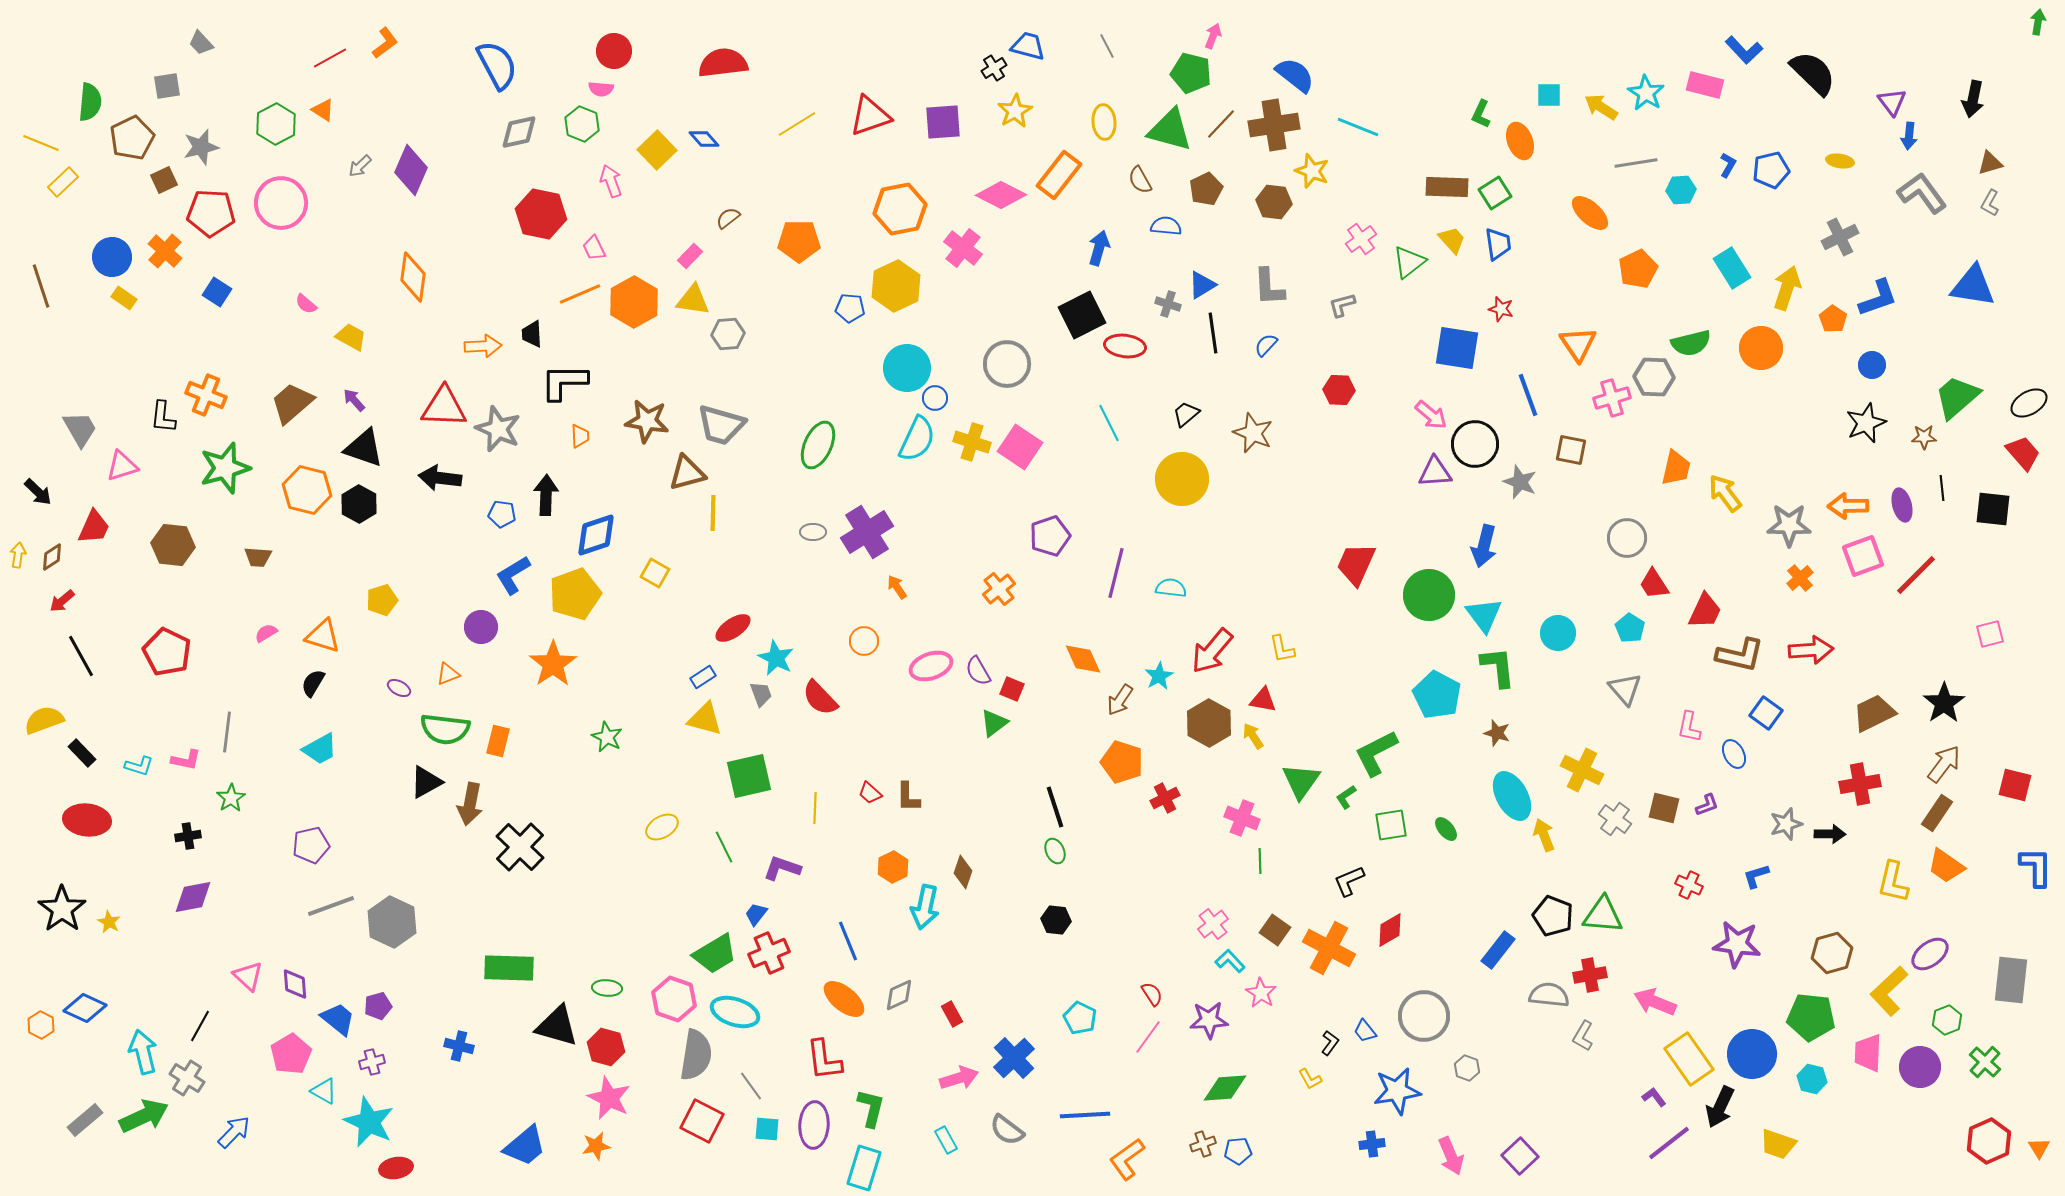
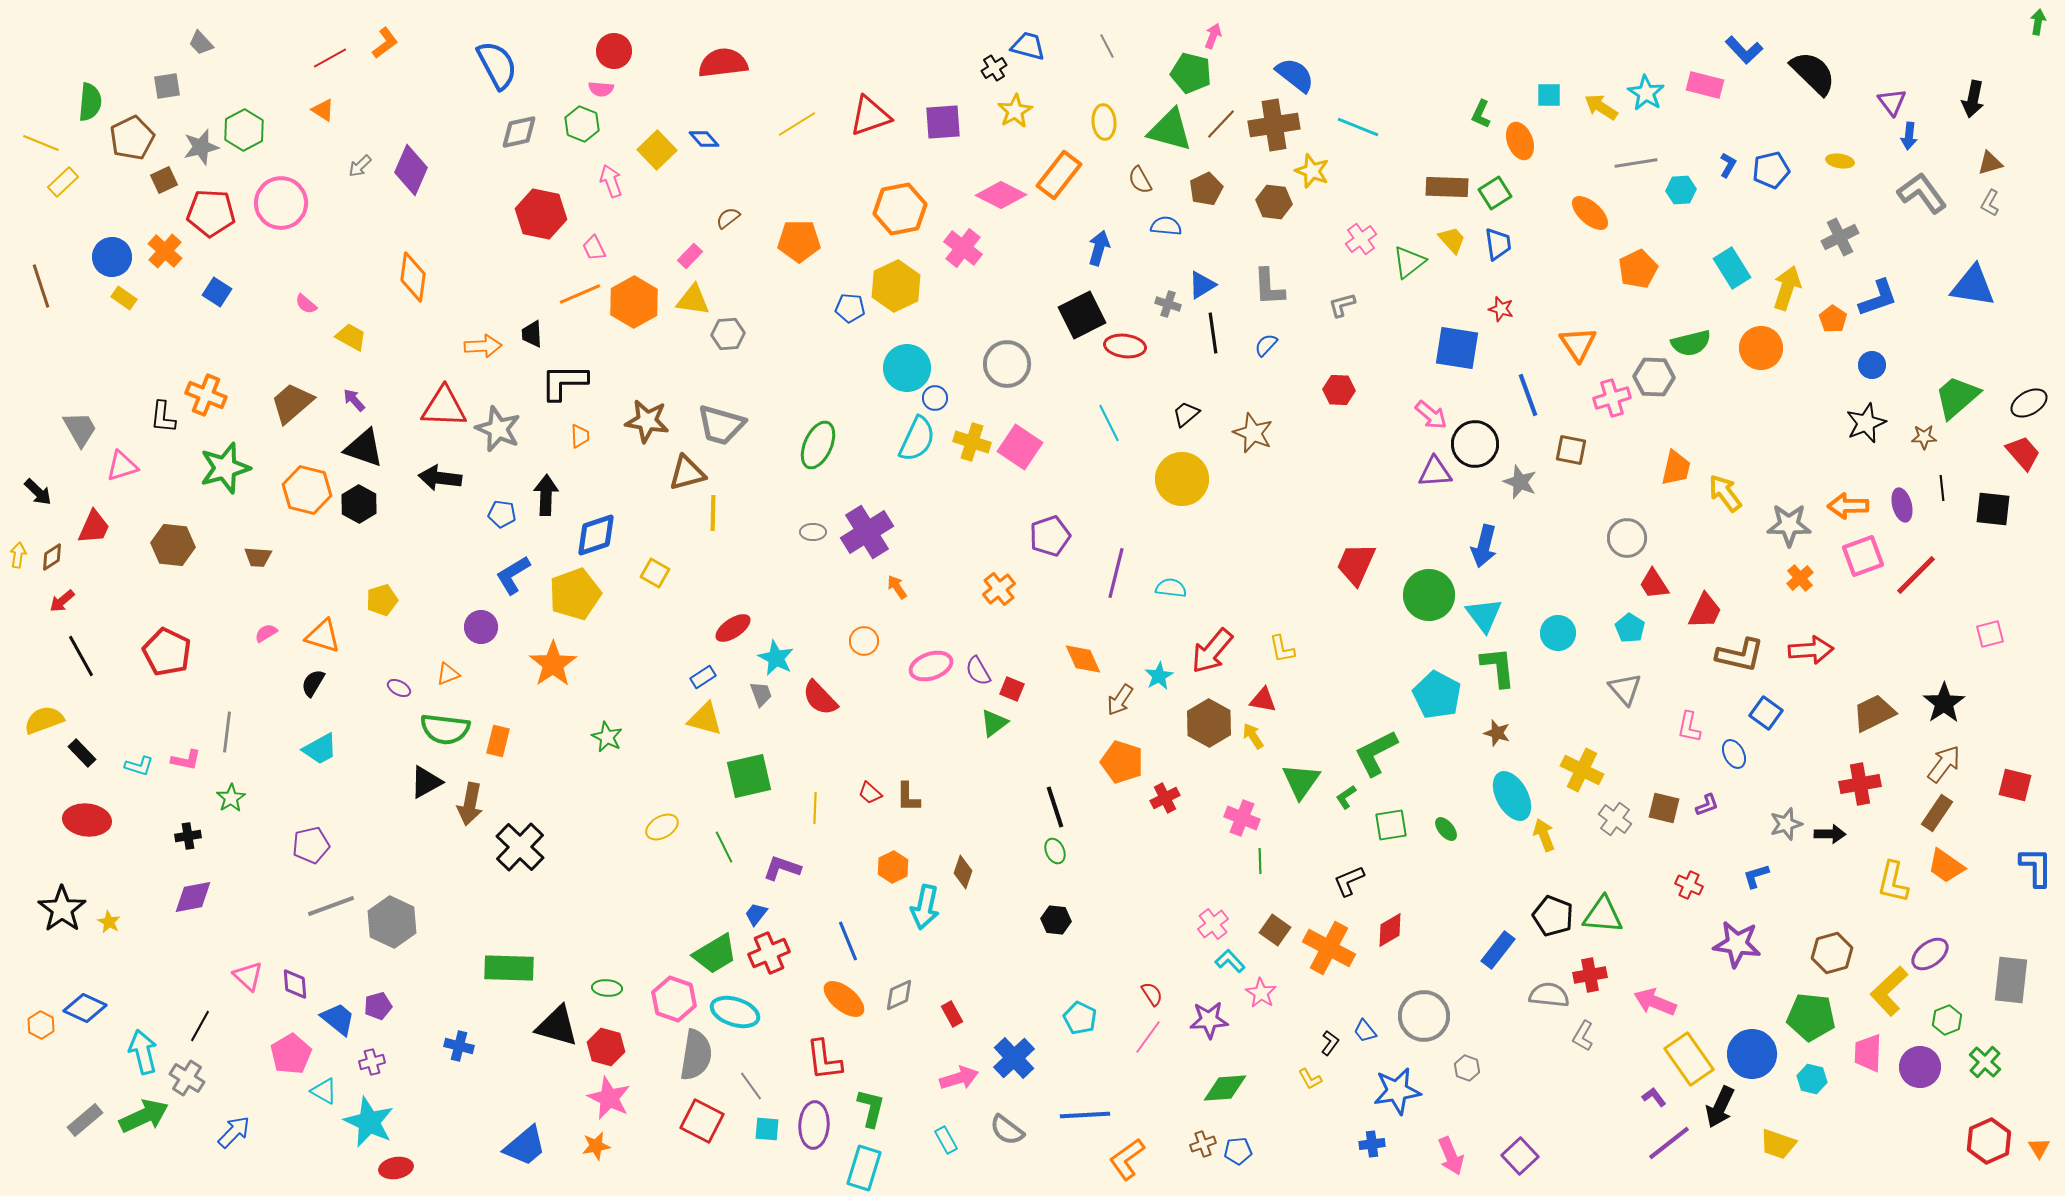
green hexagon at (276, 124): moved 32 px left, 6 px down
